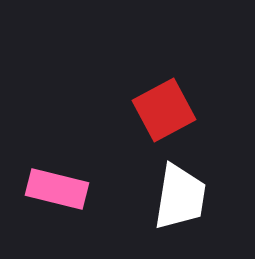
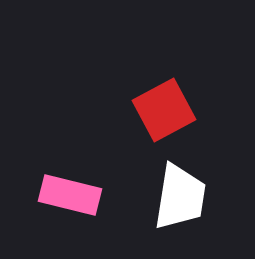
pink rectangle: moved 13 px right, 6 px down
